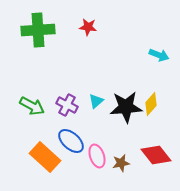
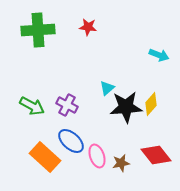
cyan triangle: moved 11 px right, 13 px up
